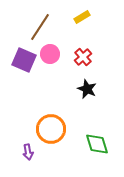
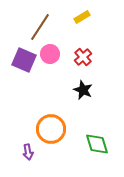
black star: moved 4 px left, 1 px down
